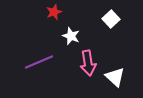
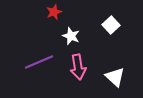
white square: moved 6 px down
pink arrow: moved 10 px left, 4 px down
